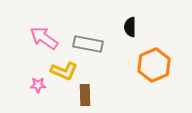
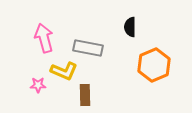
pink arrow: rotated 40 degrees clockwise
gray rectangle: moved 4 px down
